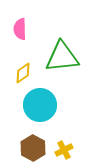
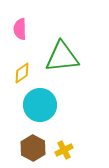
yellow diamond: moved 1 px left
